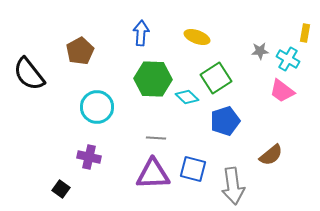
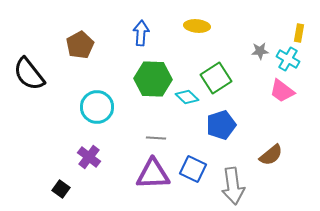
yellow rectangle: moved 6 px left
yellow ellipse: moved 11 px up; rotated 15 degrees counterclockwise
brown pentagon: moved 6 px up
blue pentagon: moved 4 px left, 4 px down
purple cross: rotated 25 degrees clockwise
blue square: rotated 12 degrees clockwise
